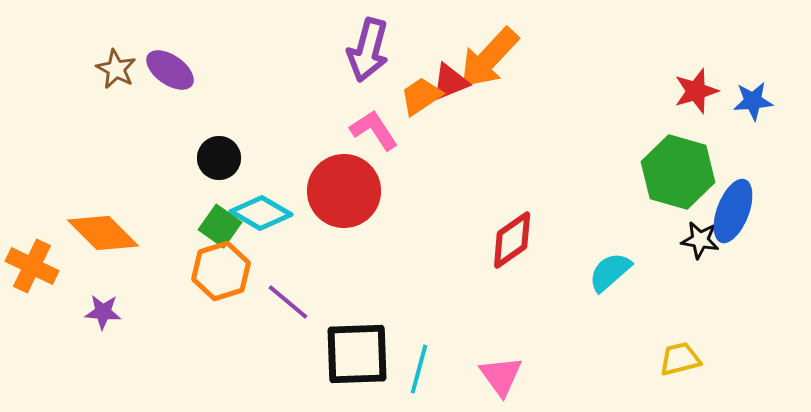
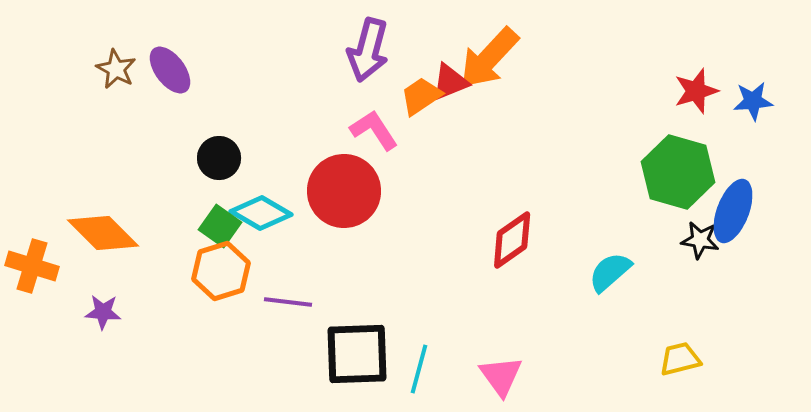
purple ellipse: rotated 18 degrees clockwise
orange cross: rotated 9 degrees counterclockwise
purple line: rotated 33 degrees counterclockwise
